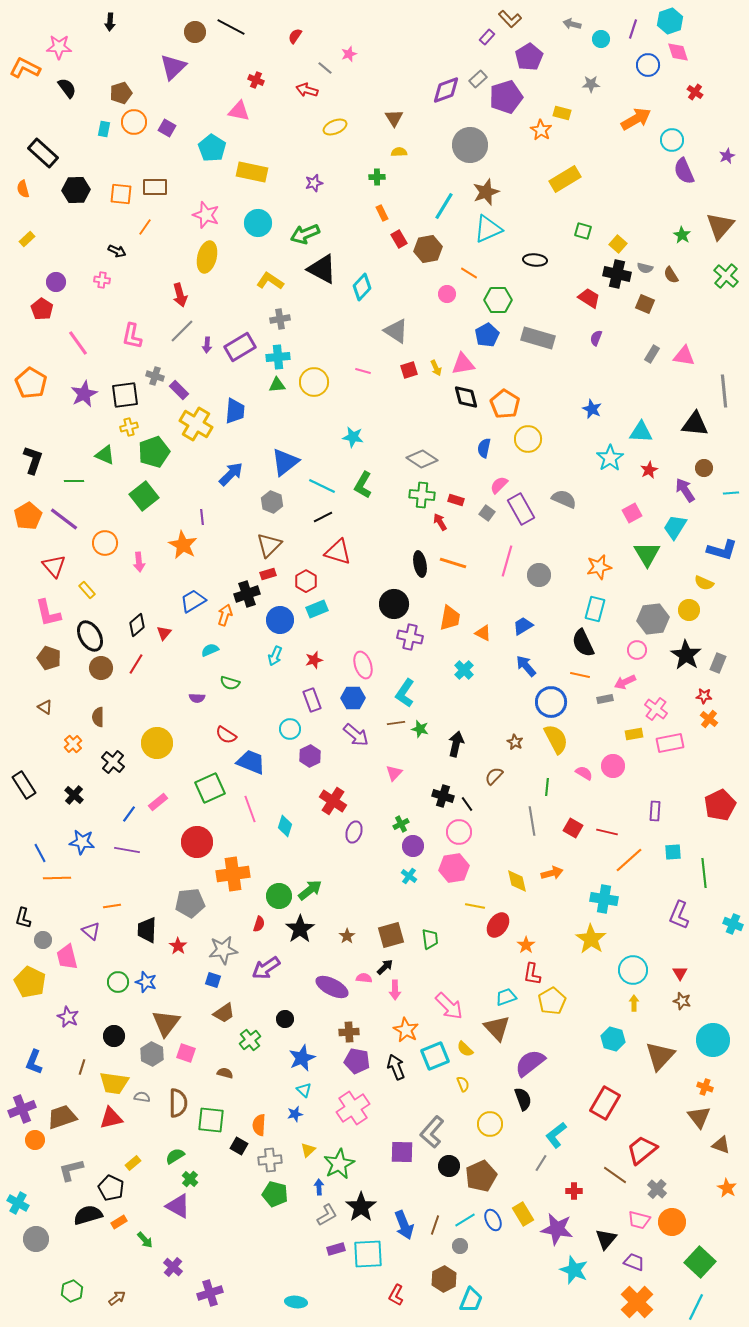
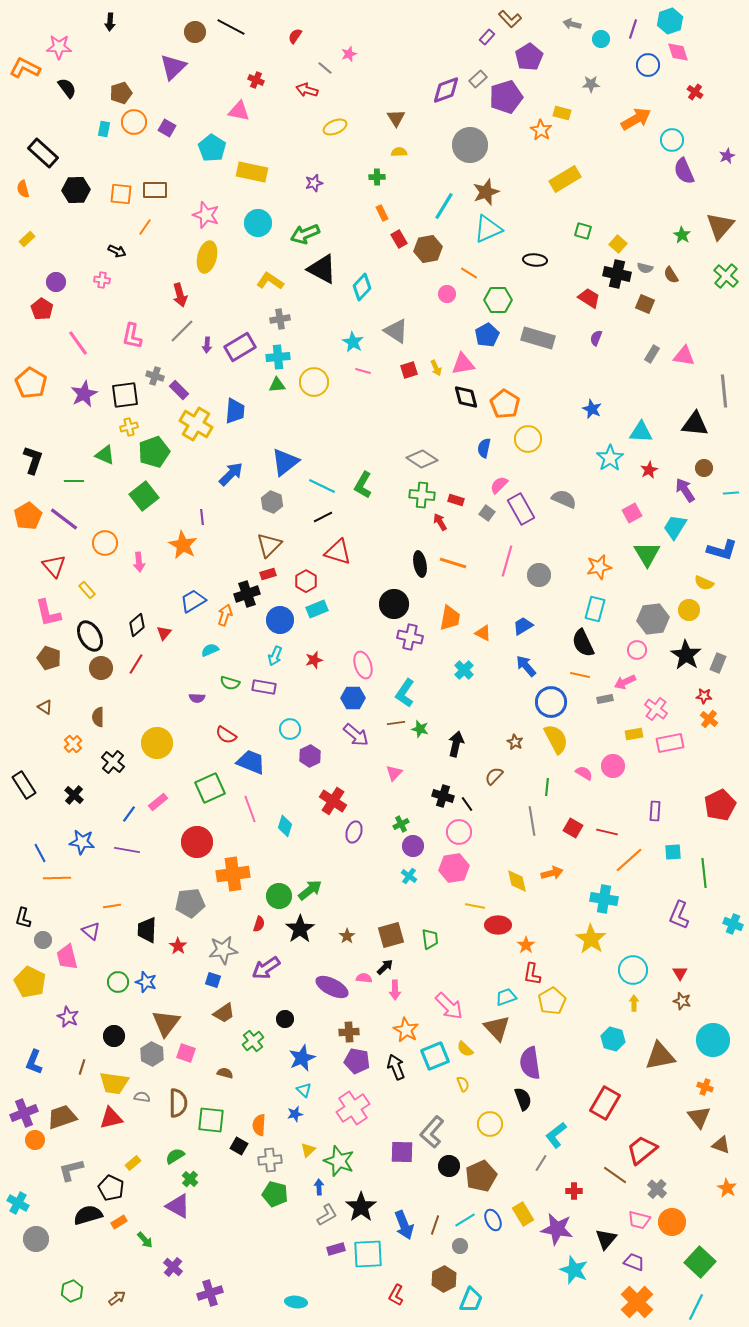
brown triangle at (394, 118): moved 2 px right
brown rectangle at (155, 187): moved 3 px down
cyan star at (353, 437): moved 95 px up; rotated 20 degrees clockwise
purple rectangle at (312, 700): moved 48 px left, 13 px up; rotated 60 degrees counterclockwise
red ellipse at (498, 925): rotated 55 degrees clockwise
green cross at (250, 1040): moved 3 px right, 1 px down
brown triangle at (660, 1056): rotated 36 degrees clockwise
purple semicircle at (530, 1063): rotated 60 degrees counterclockwise
purple cross at (22, 1109): moved 2 px right, 4 px down
green star at (339, 1164): moved 3 px up; rotated 24 degrees counterclockwise
